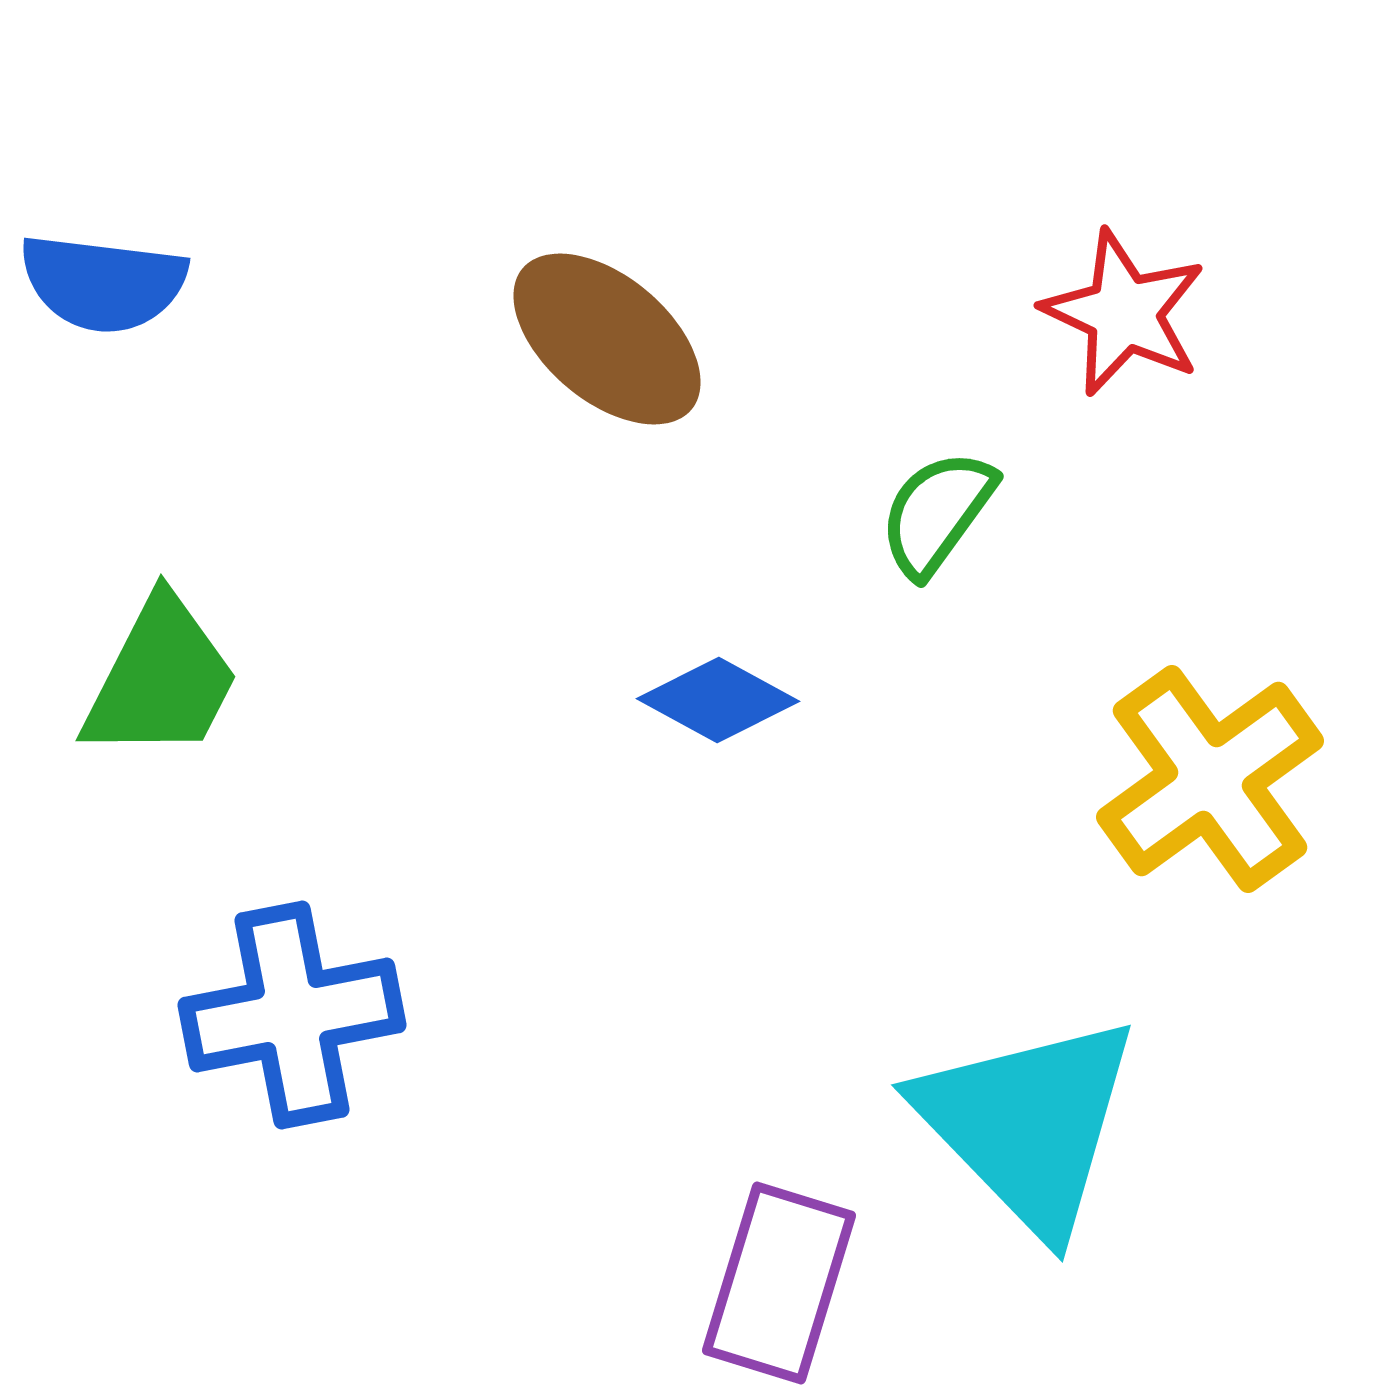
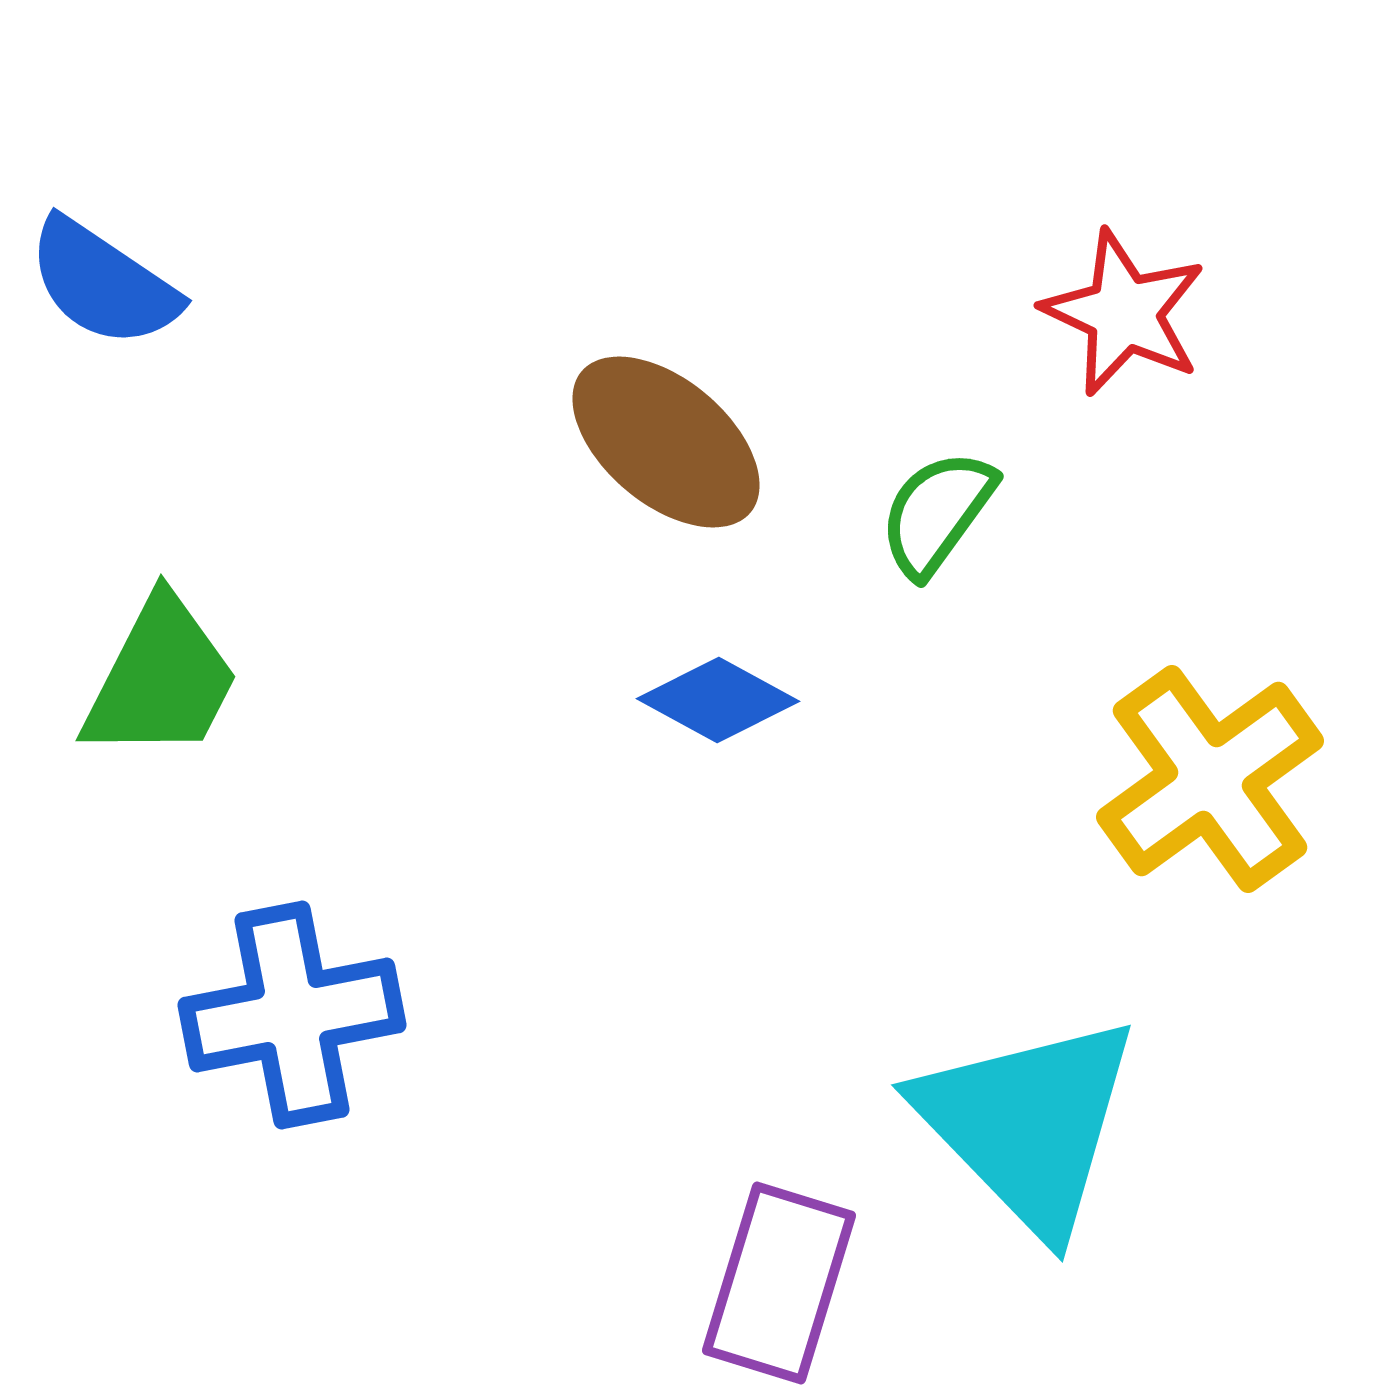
blue semicircle: rotated 27 degrees clockwise
brown ellipse: moved 59 px right, 103 px down
